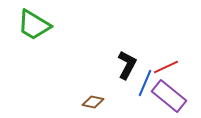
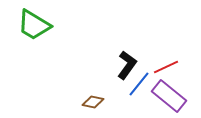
black L-shape: rotated 8 degrees clockwise
blue line: moved 6 px left, 1 px down; rotated 16 degrees clockwise
